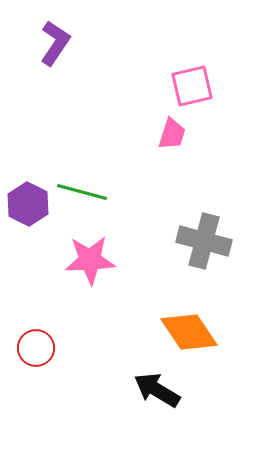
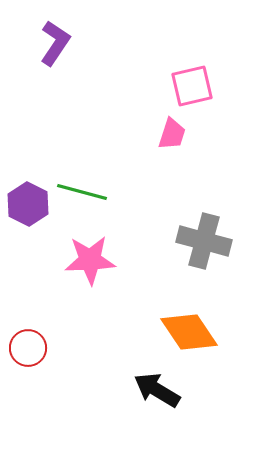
red circle: moved 8 px left
